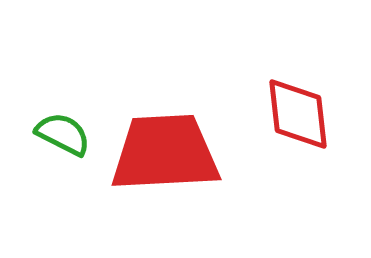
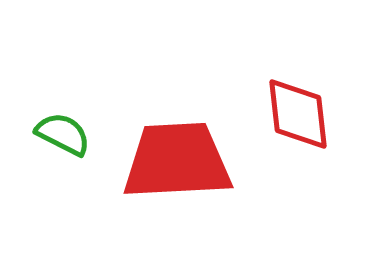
red trapezoid: moved 12 px right, 8 px down
